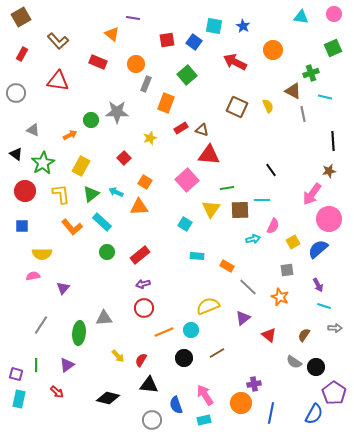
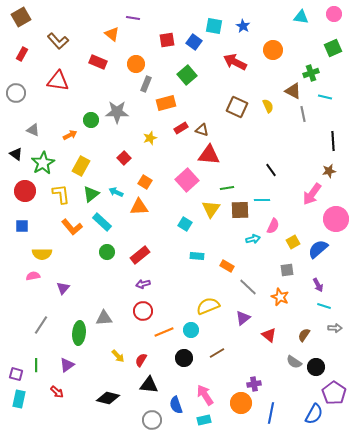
orange rectangle at (166, 103): rotated 54 degrees clockwise
pink circle at (329, 219): moved 7 px right
red circle at (144, 308): moved 1 px left, 3 px down
